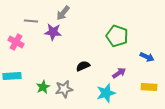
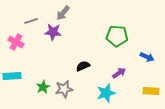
gray line: rotated 24 degrees counterclockwise
green pentagon: rotated 15 degrees counterclockwise
yellow rectangle: moved 2 px right, 4 px down
